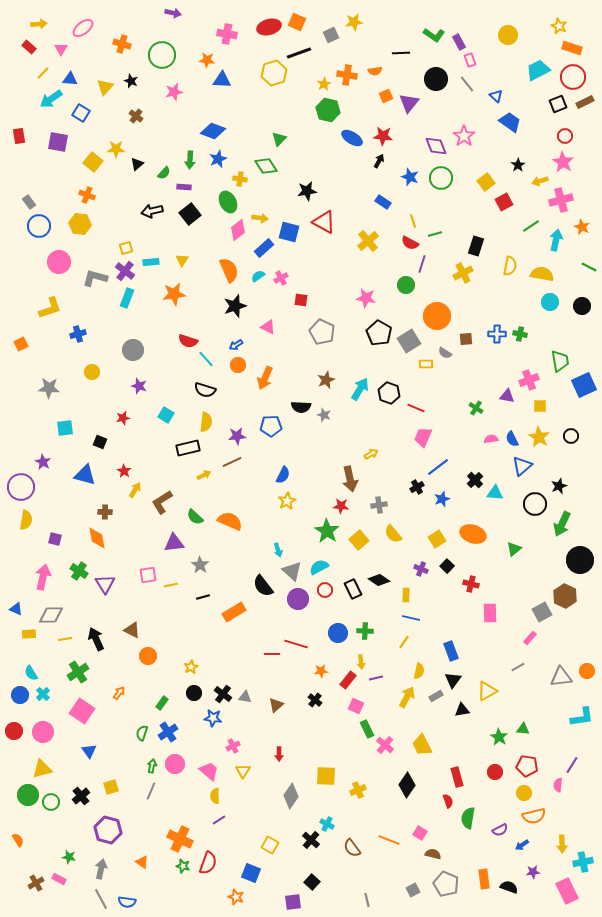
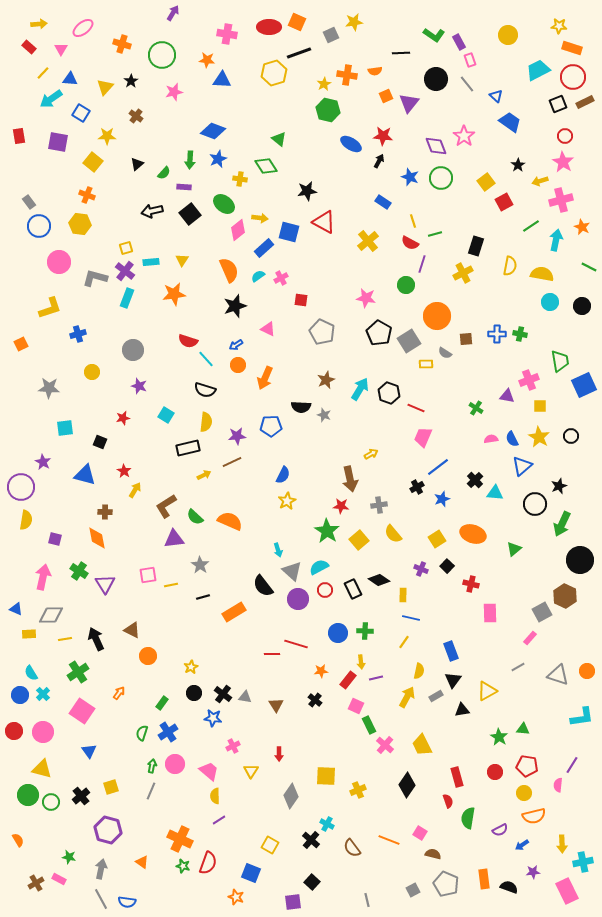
purple arrow at (173, 13): rotated 70 degrees counterclockwise
yellow star at (559, 26): rotated 21 degrees counterclockwise
red ellipse at (269, 27): rotated 15 degrees clockwise
black star at (131, 81): rotated 16 degrees clockwise
blue ellipse at (352, 138): moved 1 px left, 6 px down
green triangle at (279, 139): rotated 35 degrees counterclockwise
yellow star at (116, 149): moved 9 px left, 13 px up
green ellipse at (228, 202): moved 4 px left, 2 px down; rotated 25 degrees counterclockwise
pink triangle at (268, 327): moved 2 px down
brown L-shape at (162, 502): moved 4 px right, 4 px down
purple triangle at (174, 543): moved 4 px up
yellow rectangle at (406, 595): moved 3 px left
gray triangle at (561, 677): moved 3 px left, 2 px up; rotated 25 degrees clockwise
brown triangle at (276, 705): rotated 21 degrees counterclockwise
green rectangle at (367, 729): moved 2 px right, 4 px up
yellow triangle at (42, 769): rotated 30 degrees clockwise
yellow triangle at (243, 771): moved 8 px right
